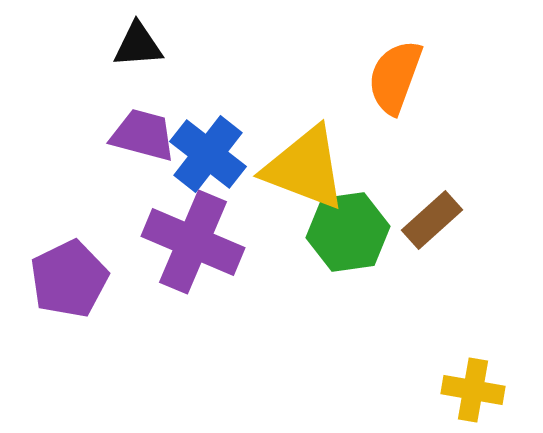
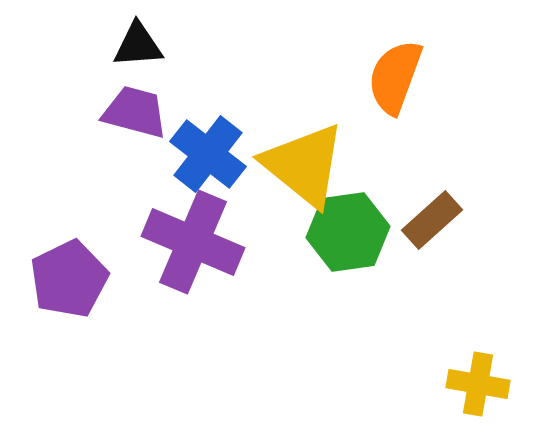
purple trapezoid: moved 8 px left, 23 px up
yellow triangle: moved 1 px left, 3 px up; rotated 18 degrees clockwise
yellow cross: moved 5 px right, 6 px up
